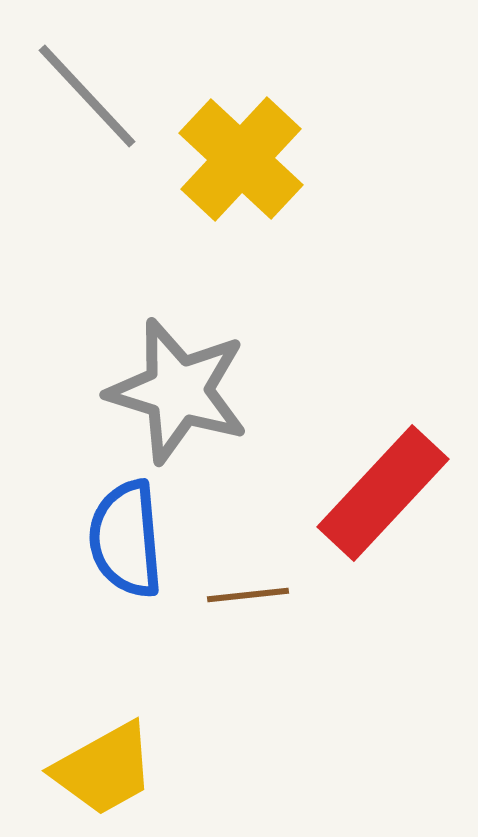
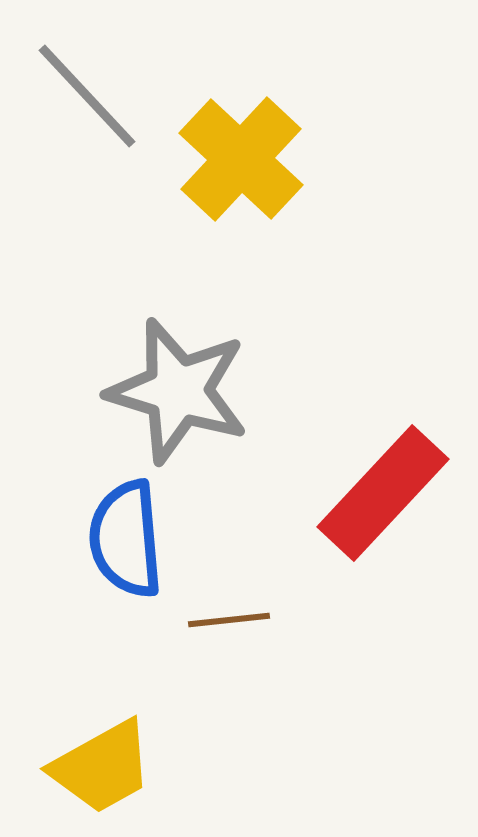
brown line: moved 19 px left, 25 px down
yellow trapezoid: moved 2 px left, 2 px up
